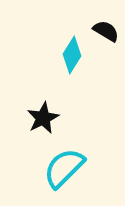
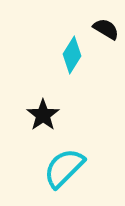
black semicircle: moved 2 px up
black star: moved 3 px up; rotated 8 degrees counterclockwise
